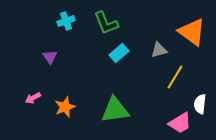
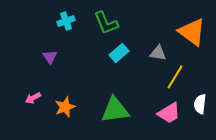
gray triangle: moved 1 px left, 3 px down; rotated 24 degrees clockwise
pink trapezoid: moved 11 px left, 10 px up
